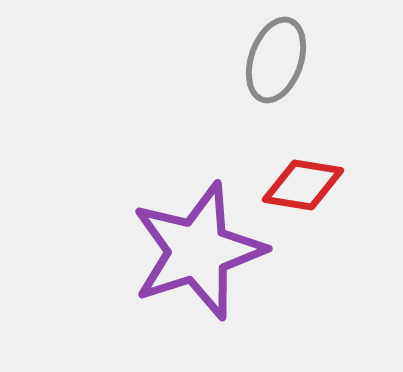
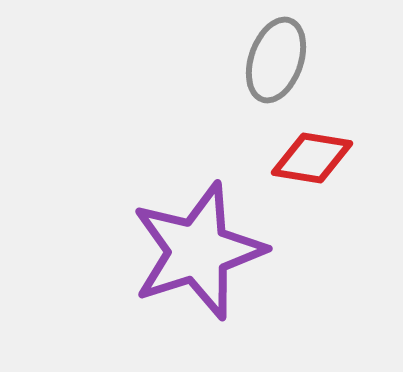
red diamond: moved 9 px right, 27 px up
